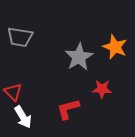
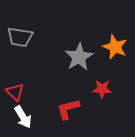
red triangle: moved 2 px right
